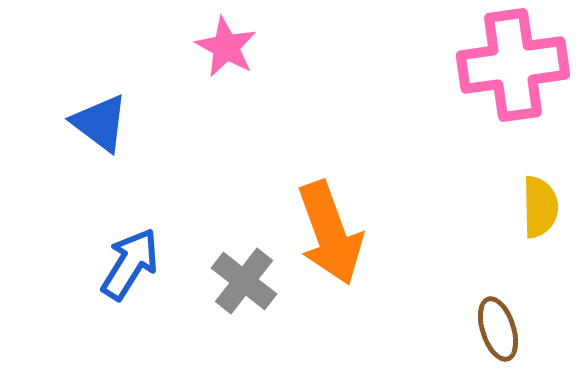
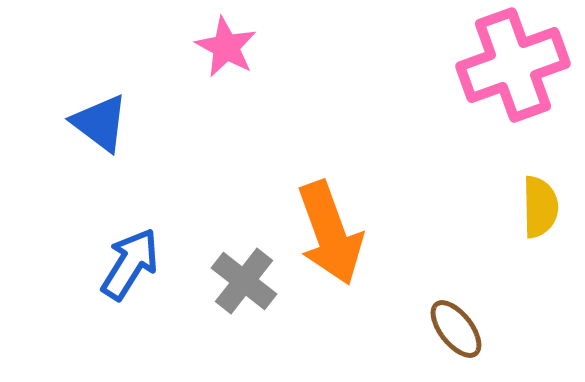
pink cross: rotated 12 degrees counterclockwise
brown ellipse: moved 42 px left; rotated 20 degrees counterclockwise
